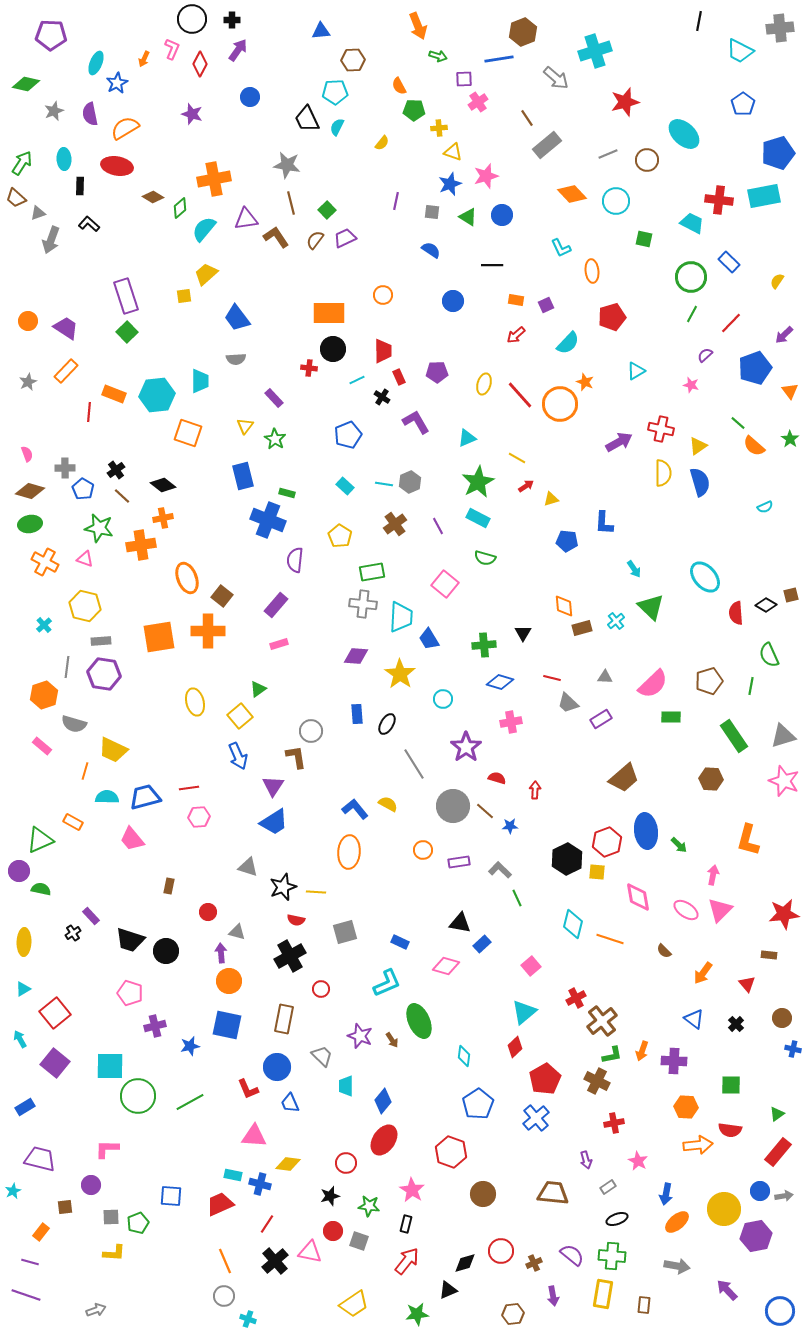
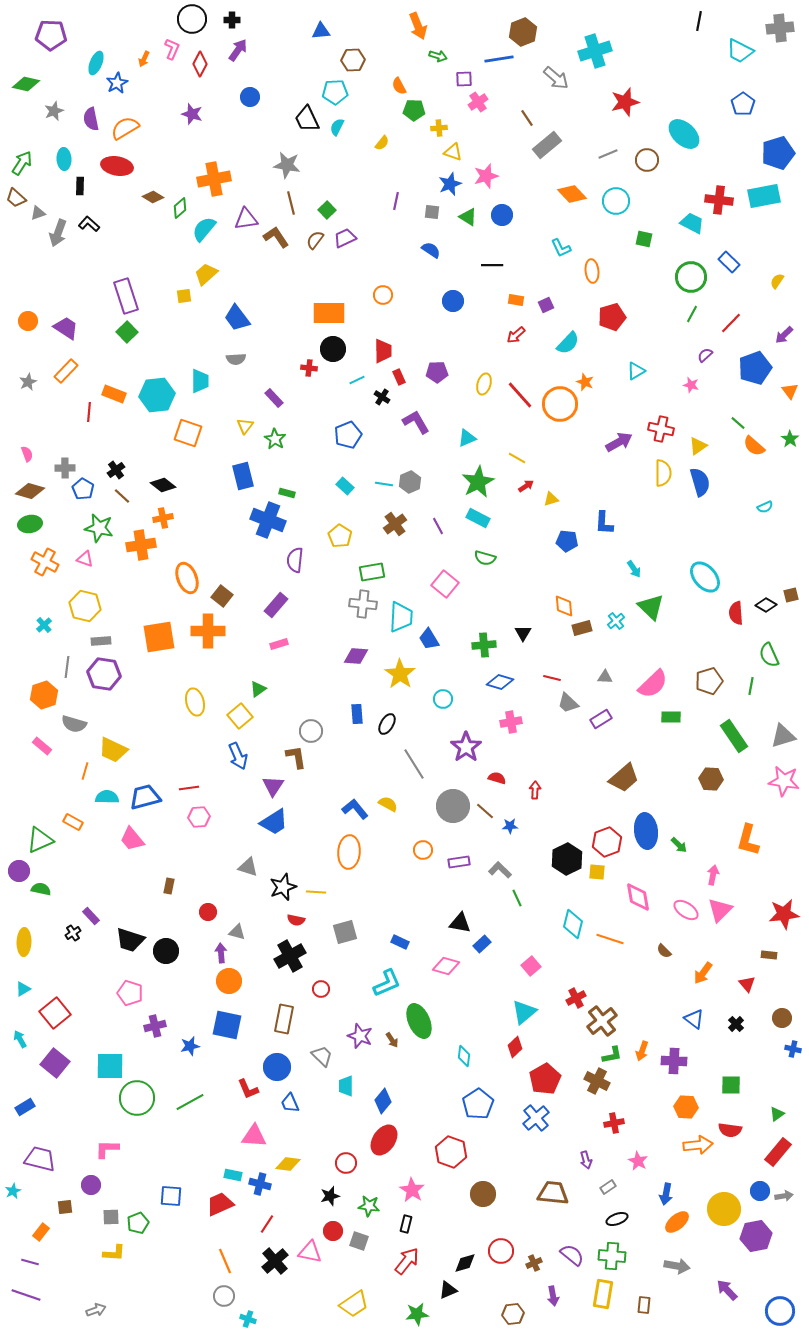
purple semicircle at (90, 114): moved 1 px right, 5 px down
gray arrow at (51, 240): moved 7 px right, 7 px up
pink star at (784, 781): rotated 12 degrees counterclockwise
green circle at (138, 1096): moved 1 px left, 2 px down
